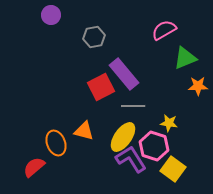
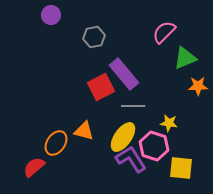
pink semicircle: moved 2 px down; rotated 15 degrees counterclockwise
orange ellipse: rotated 55 degrees clockwise
yellow square: moved 8 px right, 1 px up; rotated 30 degrees counterclockwise
